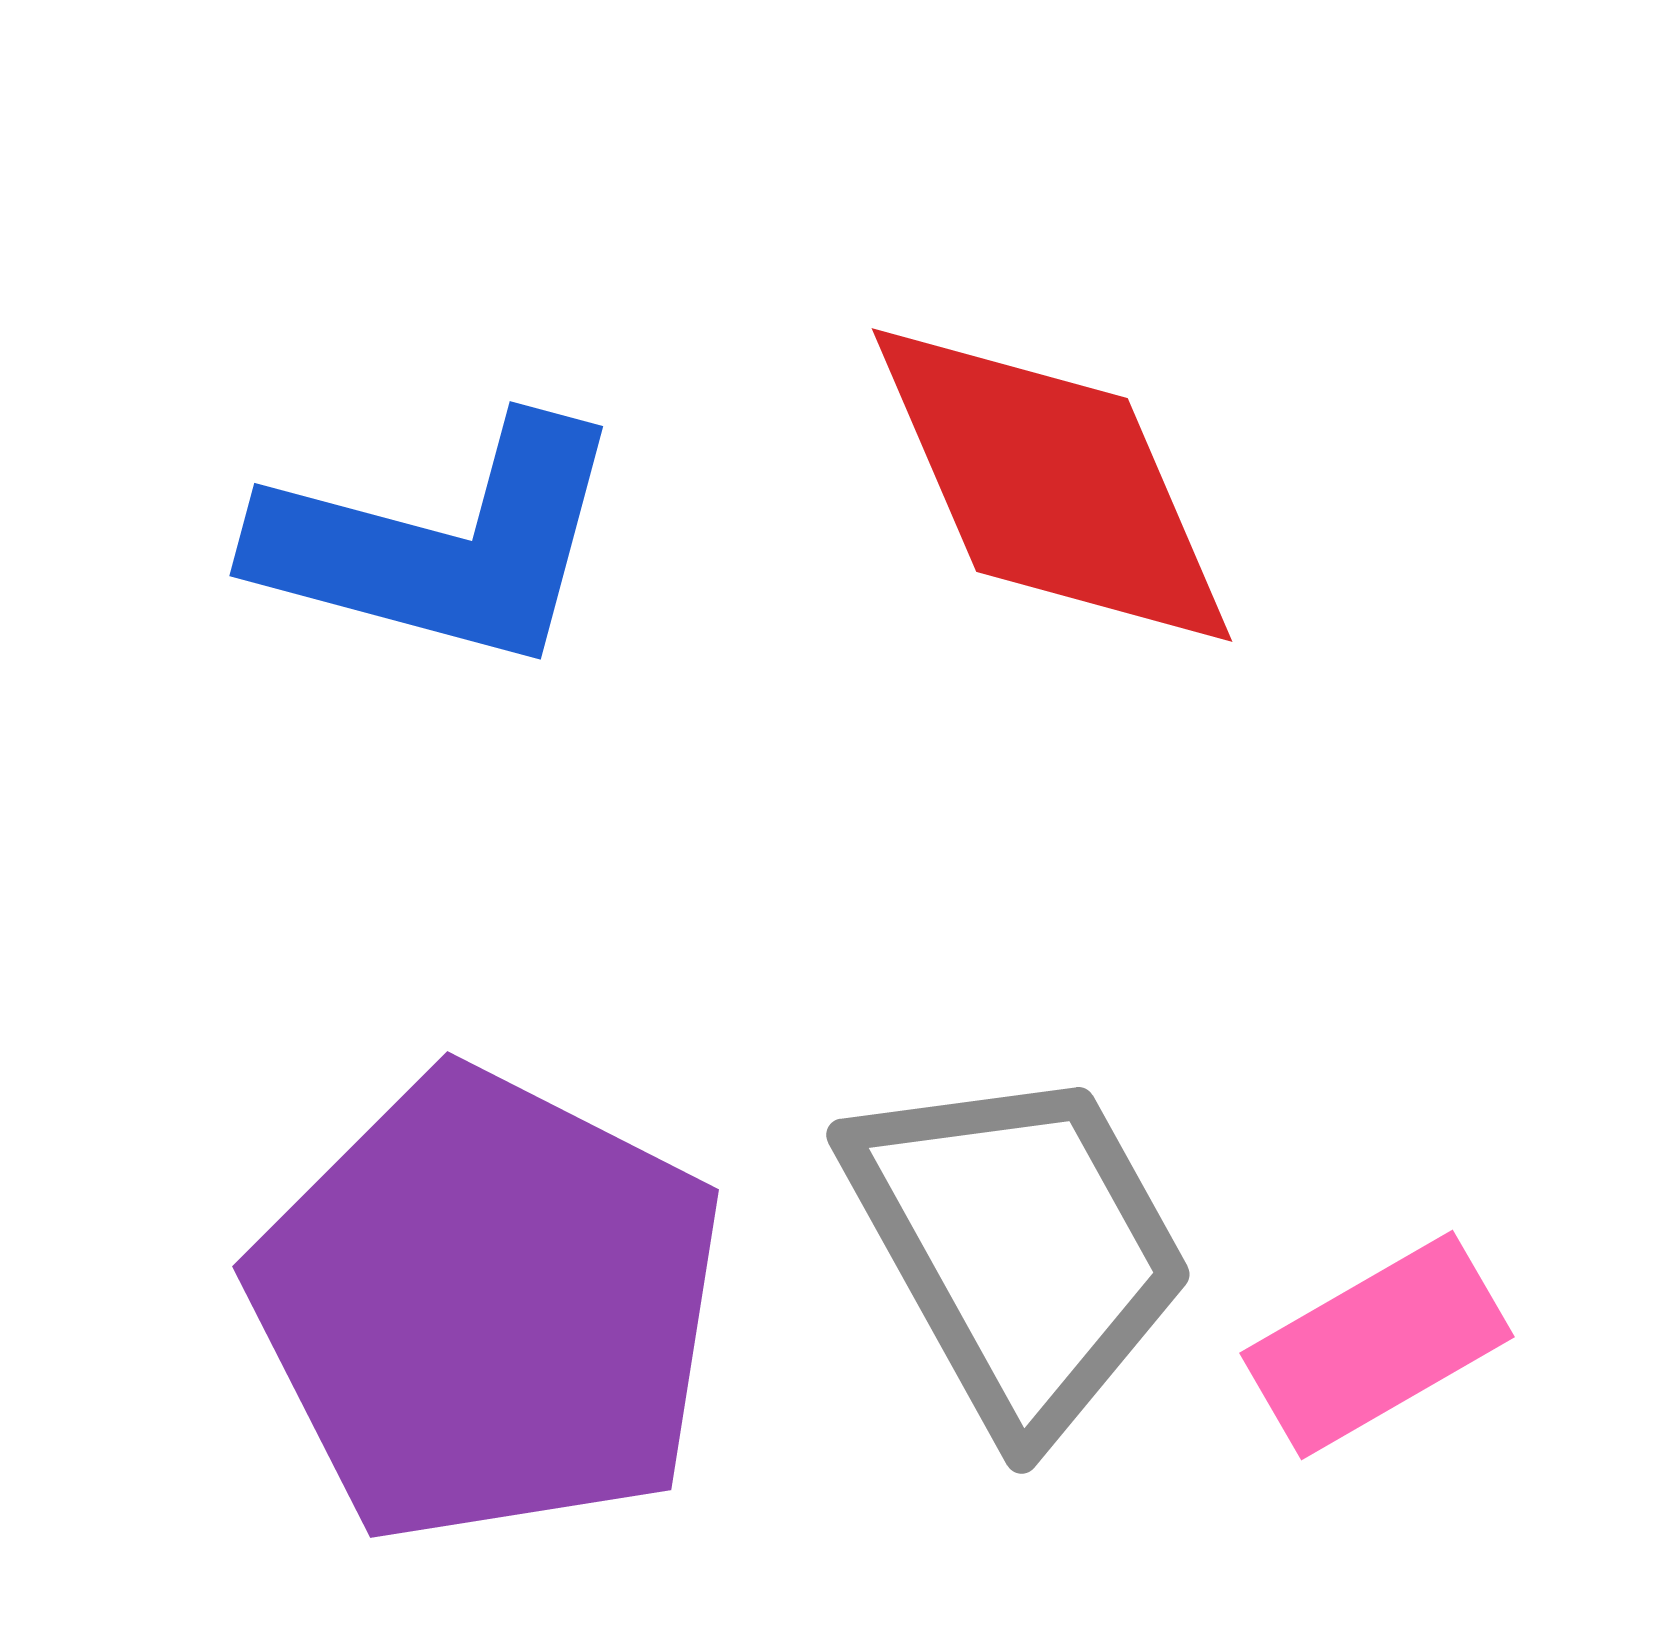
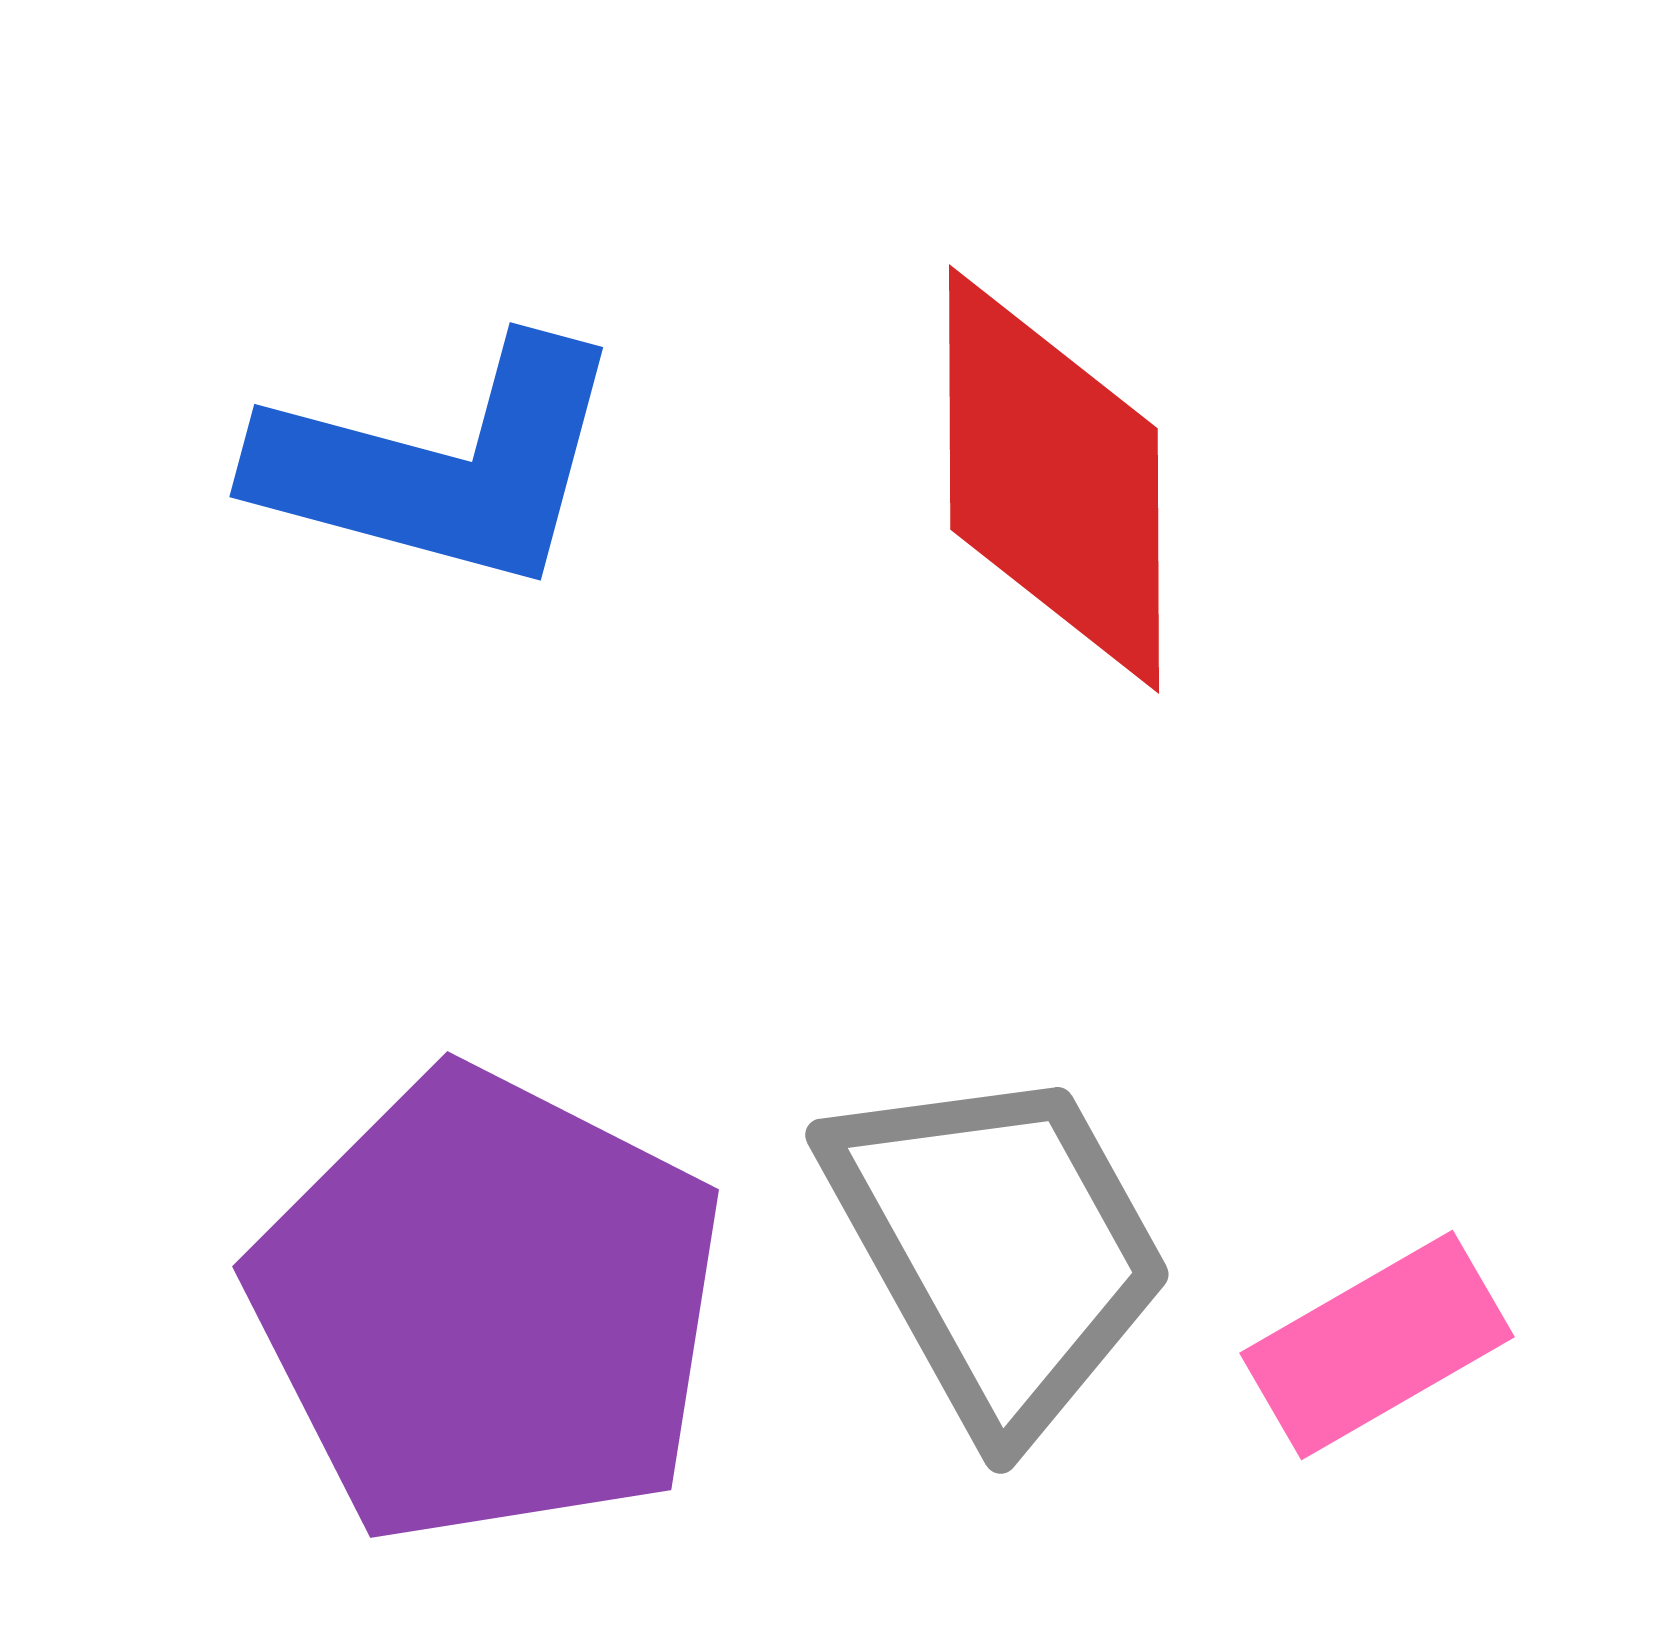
red diamond: moved 2 px right, 6 px up; rotated 23 degrees clockwise
blue L-shape: moved 79 px up
gray trapezoid: moved 21 px left
